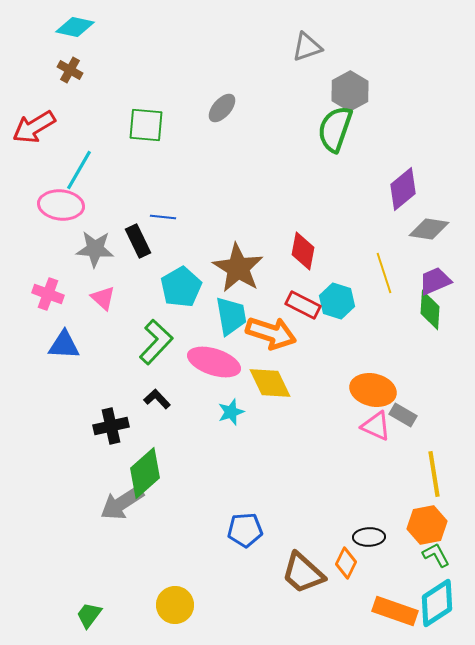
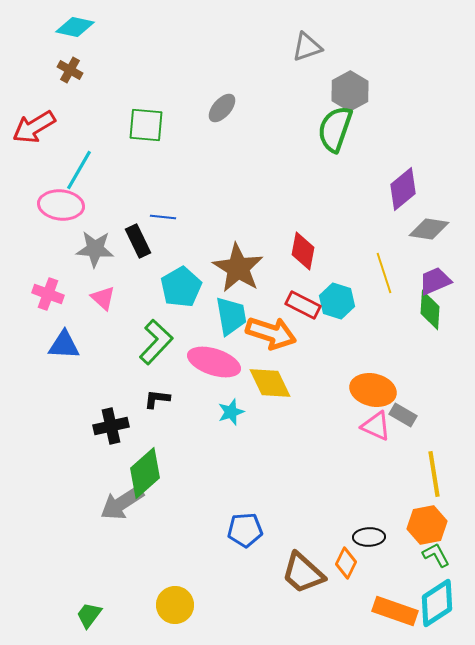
black L-shape at (157, 399): rotated 40 degrees counterclockwise
